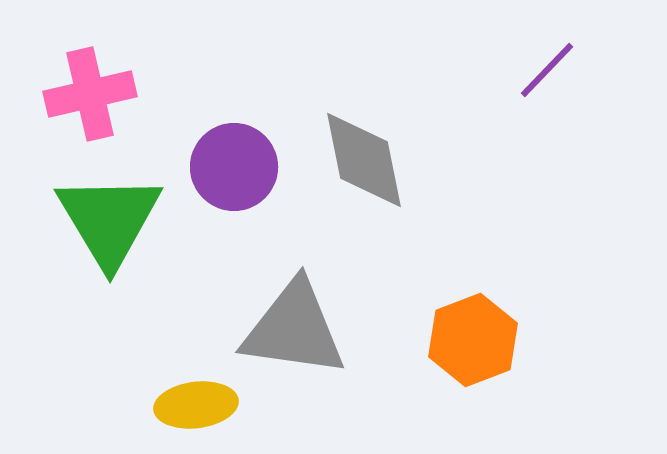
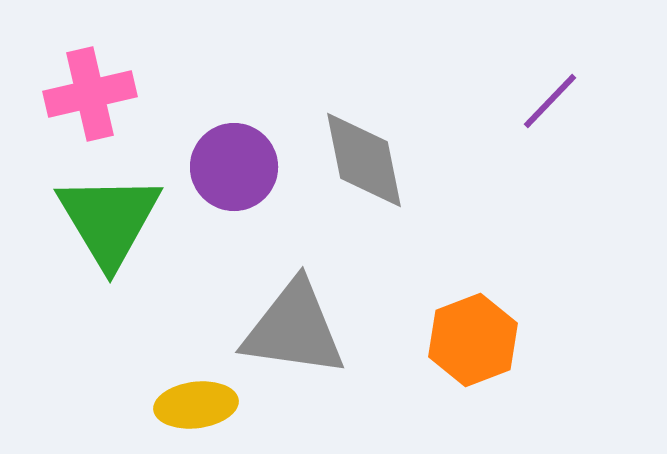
purple line: moved 3 px right, 31 px down
